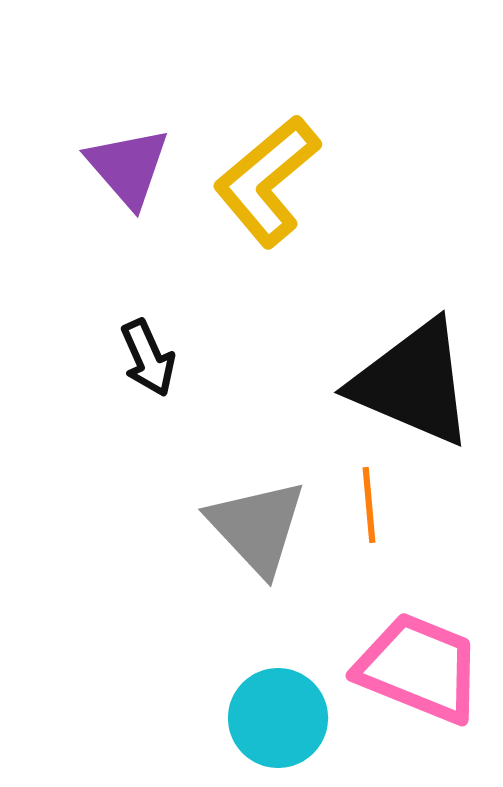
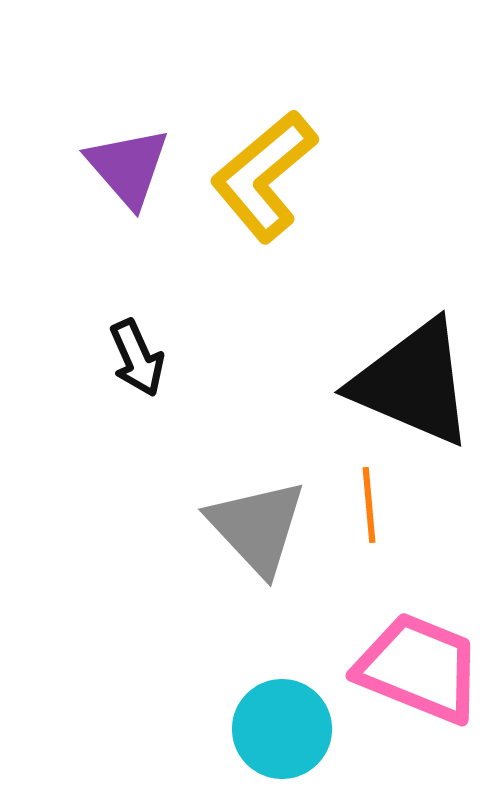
yellow L-shape: moved 3 px left, 5 px up
black arrow: moved 11 px left
cyan circle: moved 4 px right, 11 px down
